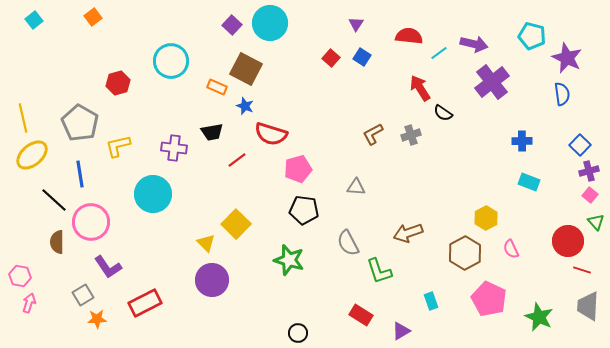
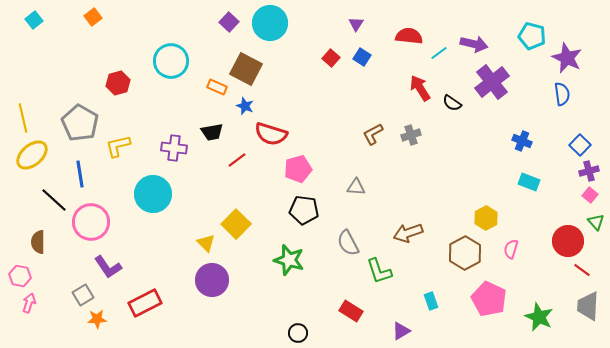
purple square at (232, 25): moved 3 px left, 3 px up
black semicircle at (443, 113): moved 9 px right, 10 px up
blue cross at (522, 141): rotated 24 degrees clockwise
brown semicircle at (57, 242): moved 19 px left
pink semicircle at (511, 249): rotated 42 degrees clockwise
red line at (582, 270): rotated 18 degrees clockwise
red rectangle at (361, 315): moved 10 px left, 4 px up
